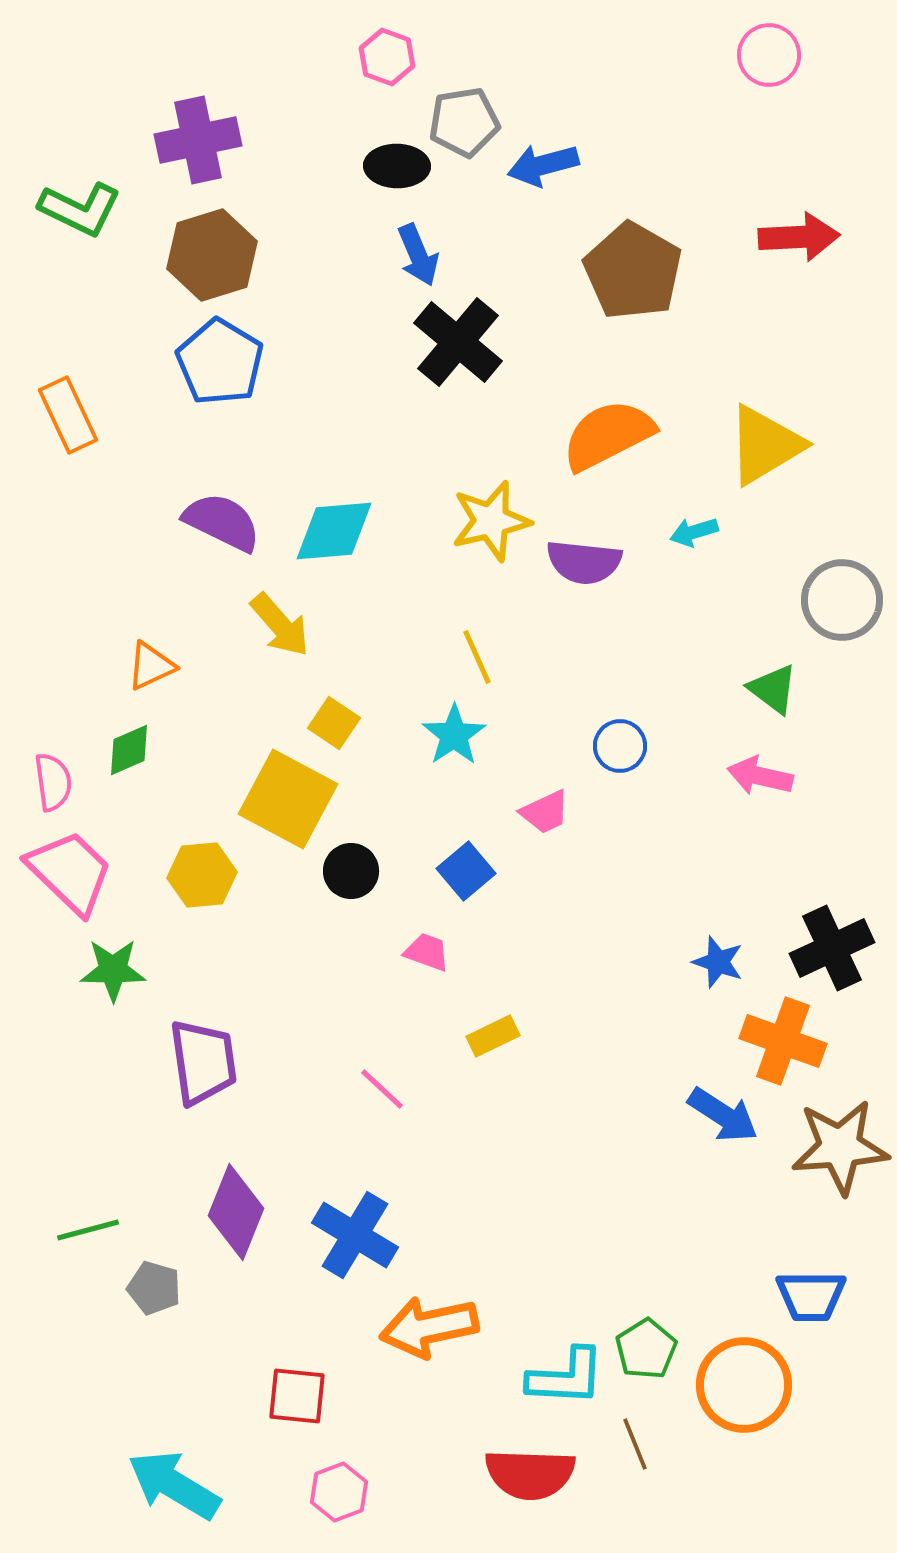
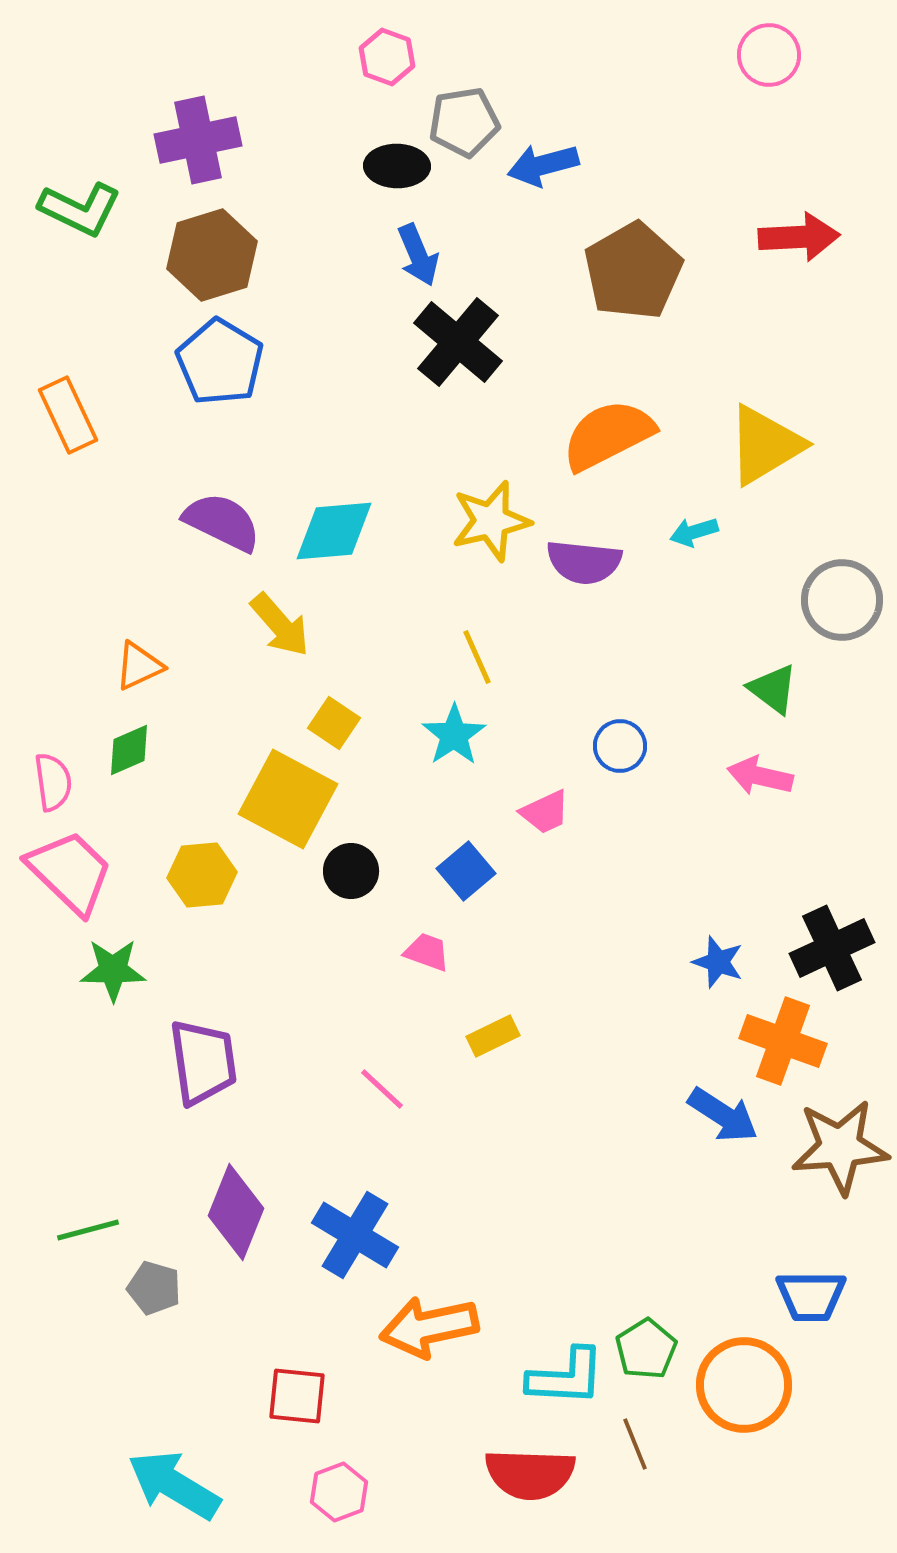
brown pentagon at (633, 271): rotated 12 degrees clockwise
orange triangle at (151, 666): moved 12 px left
